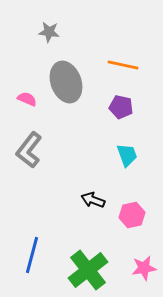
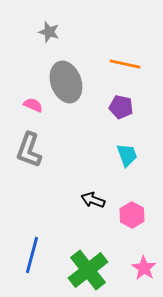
gray star: rotated 10 degrees clockwise
orange line: moved 2 px right, 1 px up
pink semicircle: moved 6 px right, 6 px down
gray L-shape: rotated 18 degrees counterclockwise
pink hexagon: rotated 20 degrees counterclockwise
pink star: rotated 30 degrees counterclockwise
